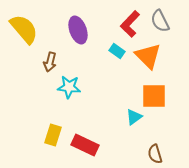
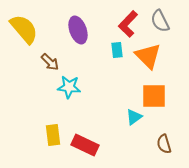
red L-shape: moved 2 px left
cyan rectangle: moved 1 px up; rotated 49 degrees clockwise
brown arrow: rotated 60 degrees counterclockwise
yellow rectangle: rotated 25 degrees counterclockwise
brown semicircle: moved 9 px right, 10 px up
